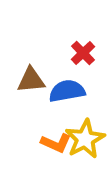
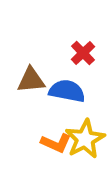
blue semicircle: rotated 21 degrees clockwise
